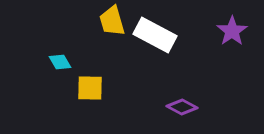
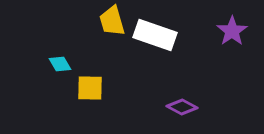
white rectangle: rotated 9 degrees counterclockwise
cyan diamond: moved 2 px down
